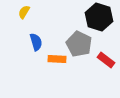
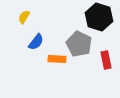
yellow semicircle: moved 5 px down
blue semicircle: rotated 54 degrees clockwise
red rectangle: rotated 42 degrees clockwise
